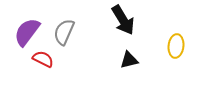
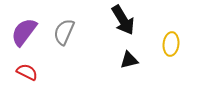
purple semicircle: moved 3 px left
yellow ellipse: moved 5 px left, 2 px up
red semicircle: moved 16 px left, 13 px down
